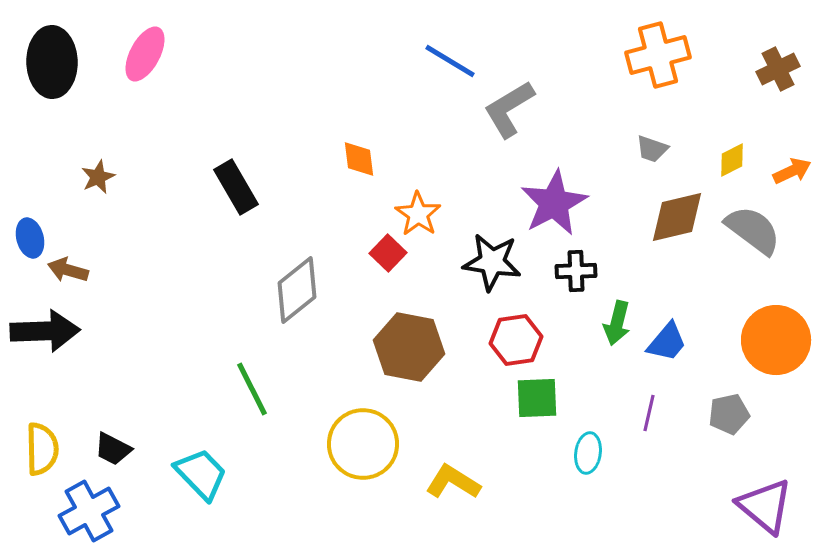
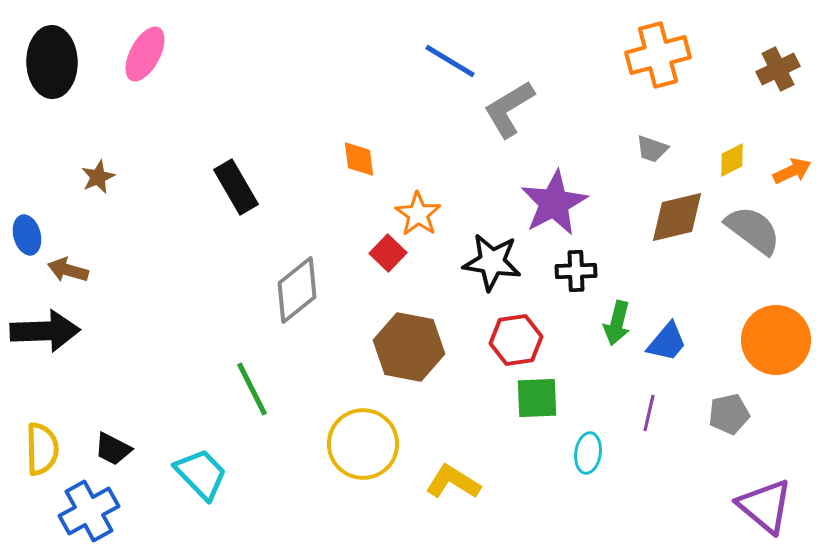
blue ellipse: moved 3 px left, 3 px up
